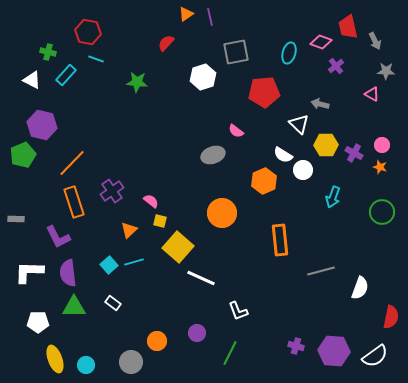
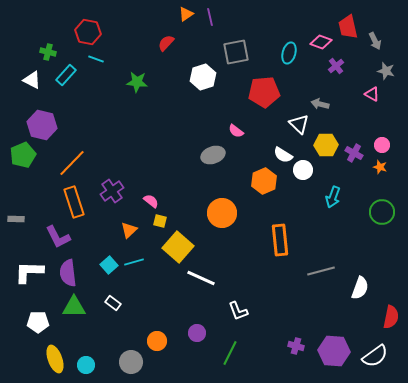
gray star at (386, 71): rotated 12 degrees clockwise
